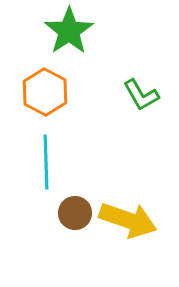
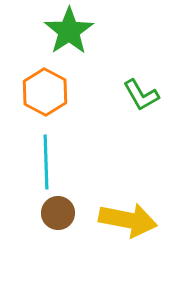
brown circle: moved 17 px left
yellow arrow: rotated 8 degrees counterclockwise
